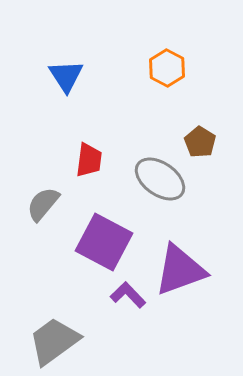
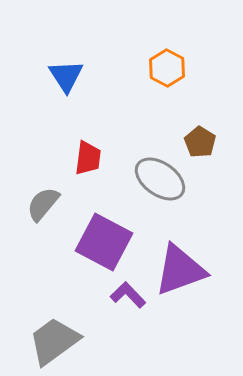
red trapezoid: moved 1 px left, 2 px up
